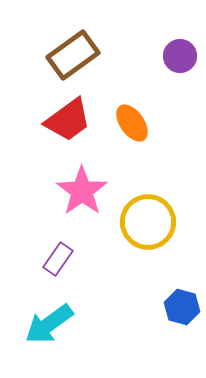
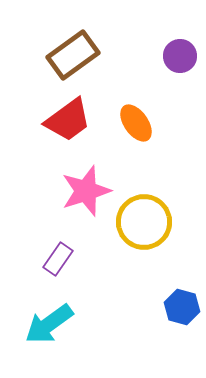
orange ellipse: moved 4 px right
pink star: moved 4 px right; rotated 18 degrees clockwise
yellow circle: moved 4 px left
